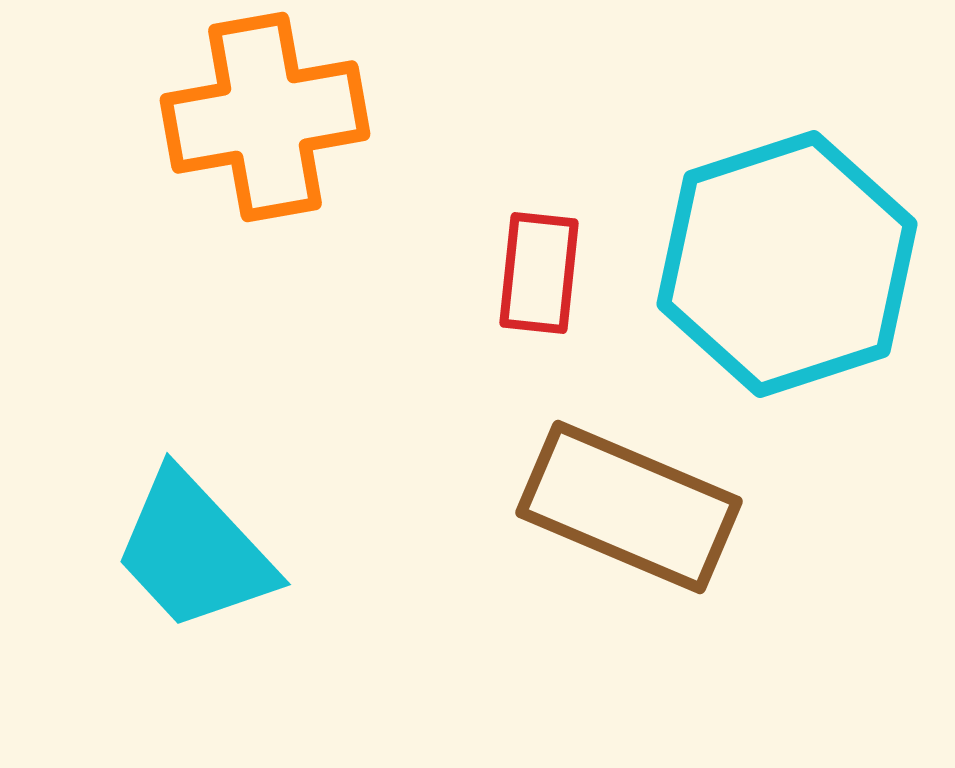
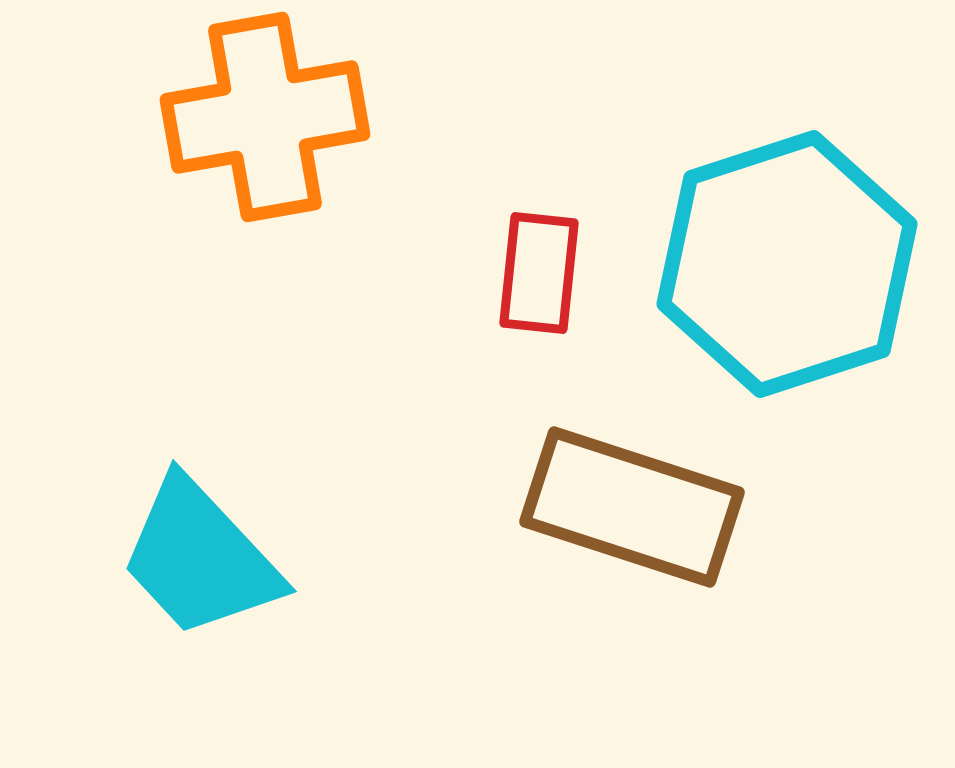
brown rectangle: moved 3 px right; rotated 5 degrees counterclockwise
cyan trapezoid: moved 6 px right, 7 px down
